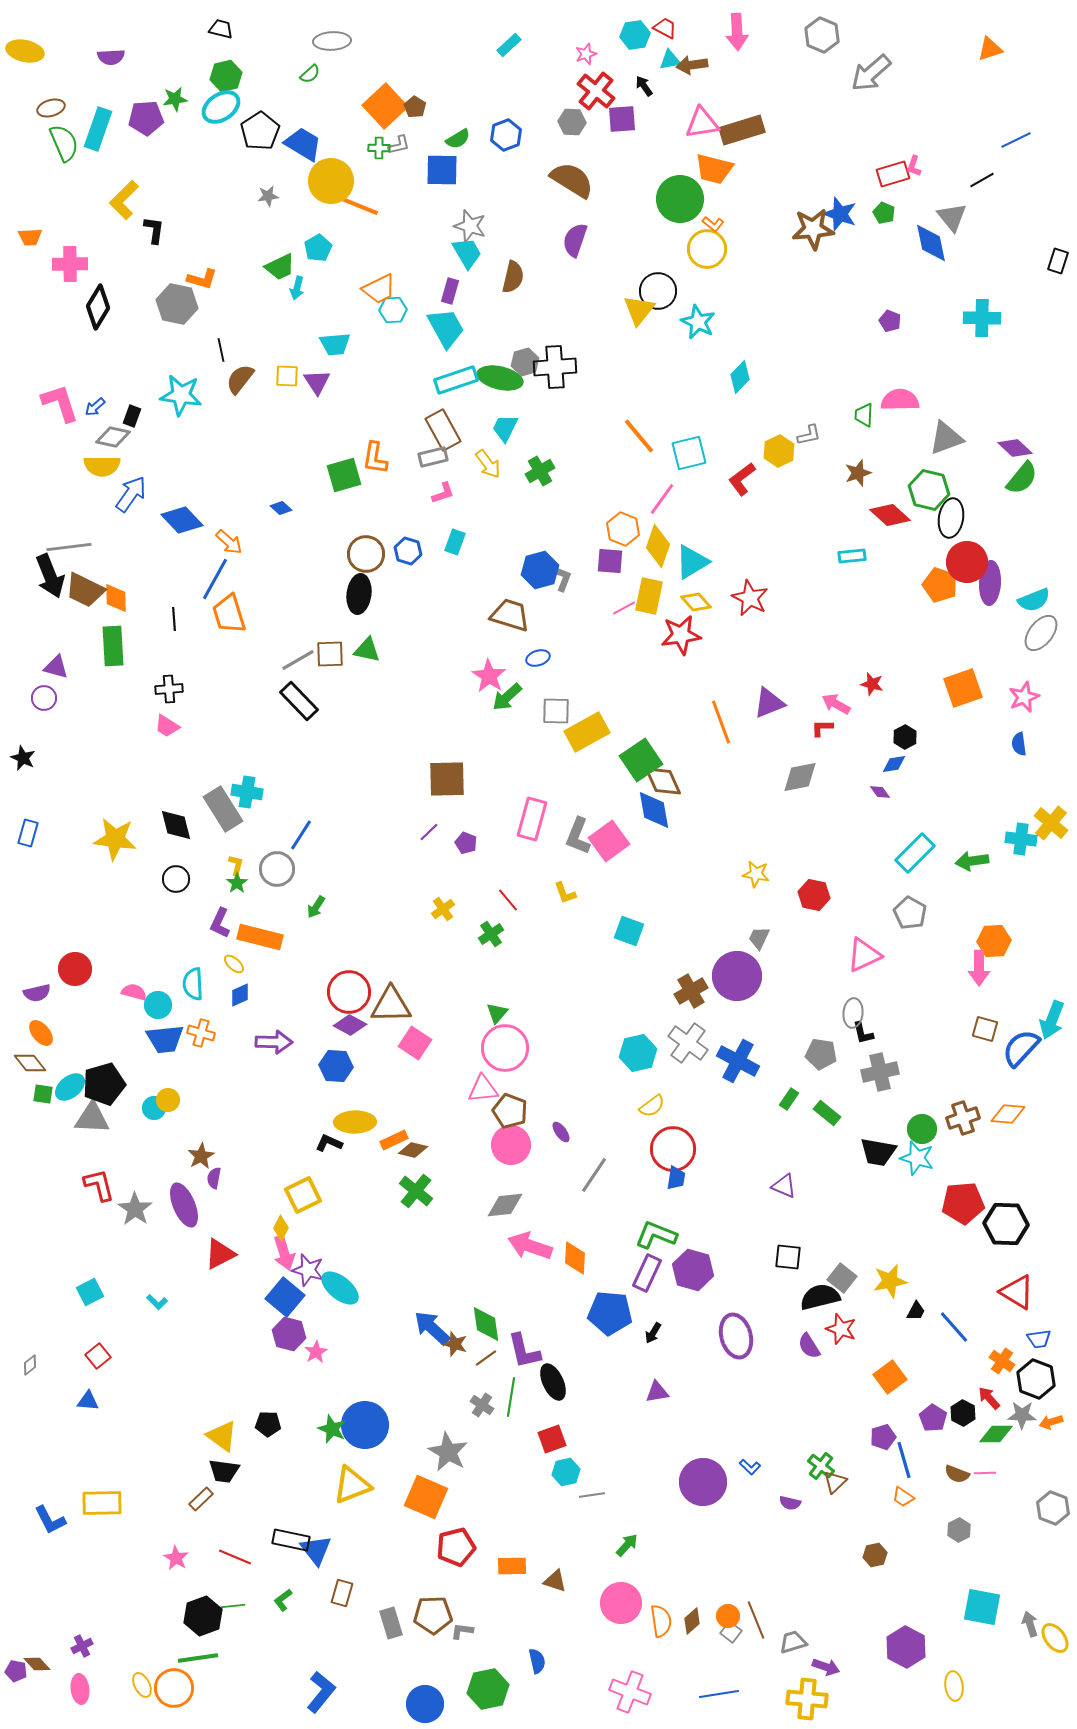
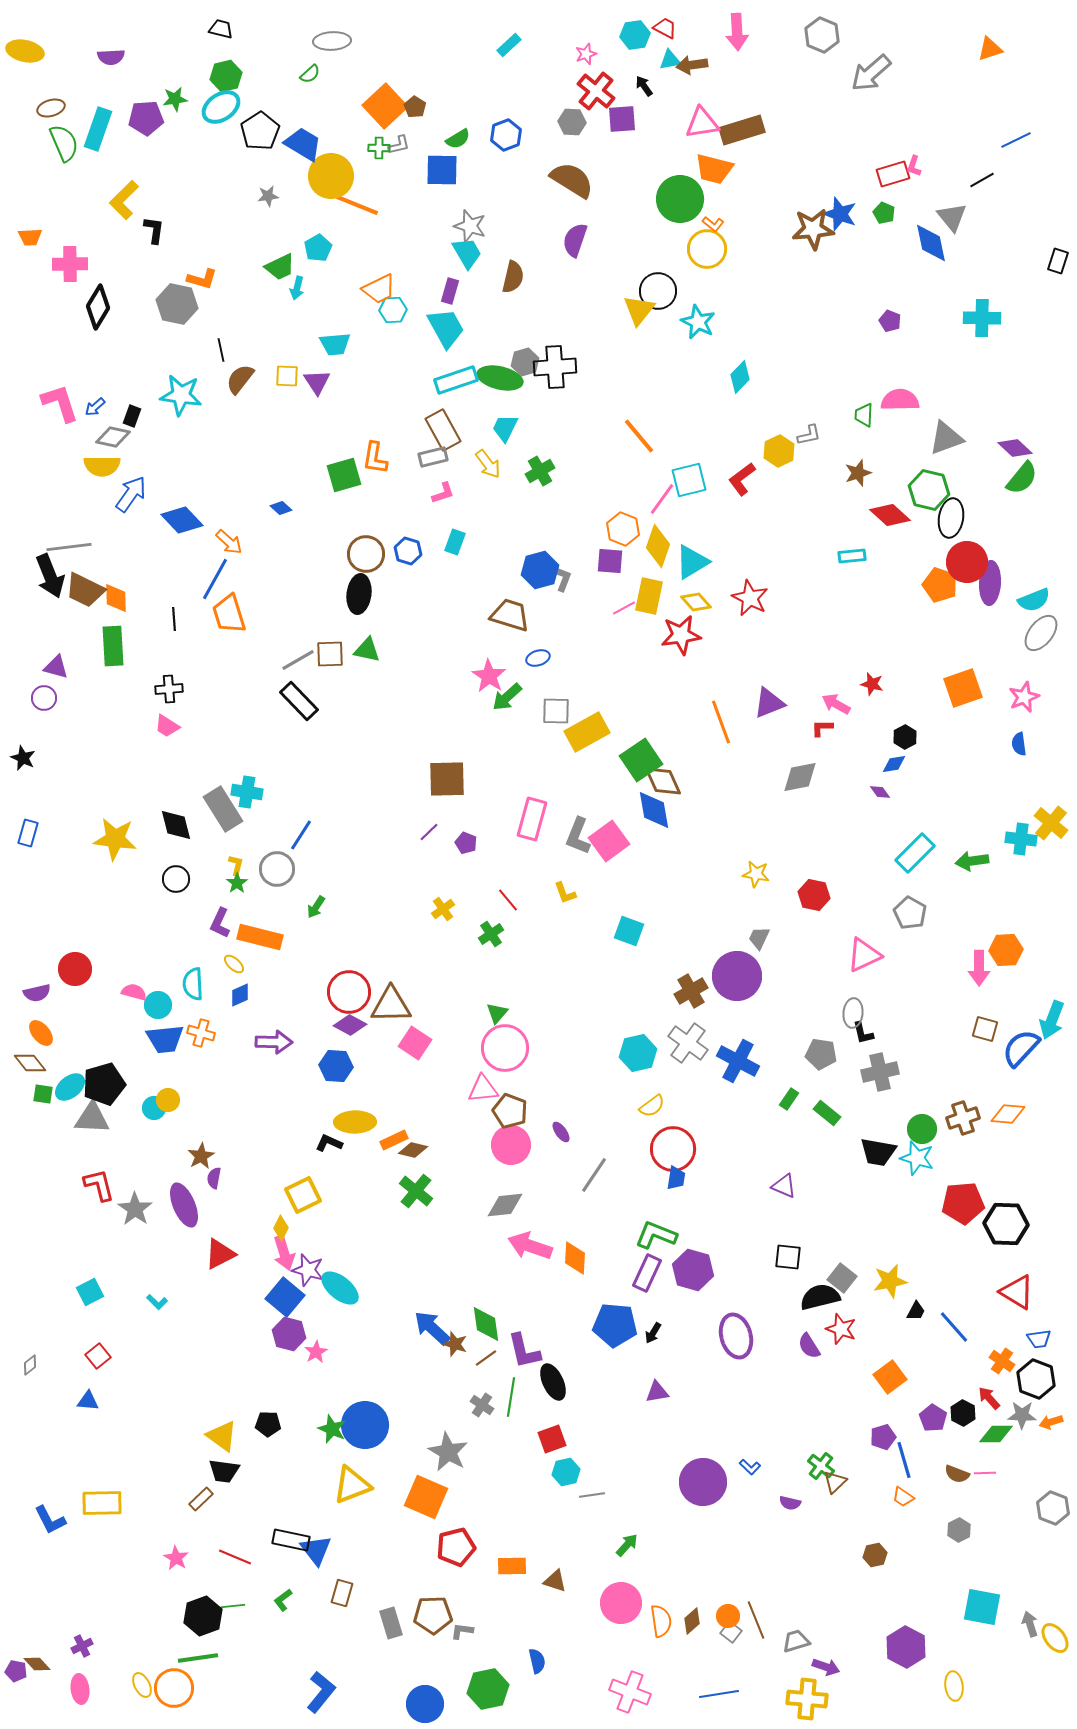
yellow circle at (331, 181): moved 5 px up
cyan square at (689, 453): moved 27 px down
orange hexagon at (994, 941): moved 12 px right, 9 px down
blue pentagon at (610, 1313): moved 5 px right, 12 px down
gray trapezoid at (793, 1642): moved 3 px right, 1 px up
